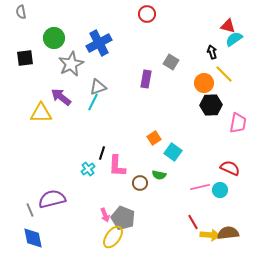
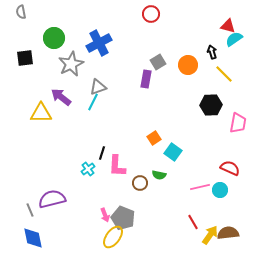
red circle: moved 4 px right
gray square: moved 13 px left; rotated 28 degrees clockwise
orange circle: moved 16 px left, 18 px up
yellow arrow: rotated 60 degrees counterclockwise
